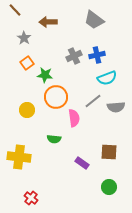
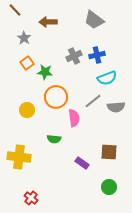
green star: moved 3 px up
